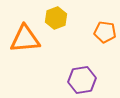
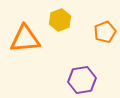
yellow hexagon: moved 4 px right, 2 px down
orange pentagon: rotated 30 degrees counterclockwise
